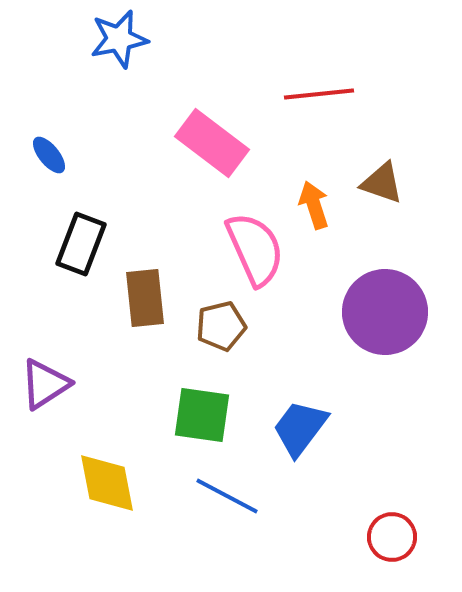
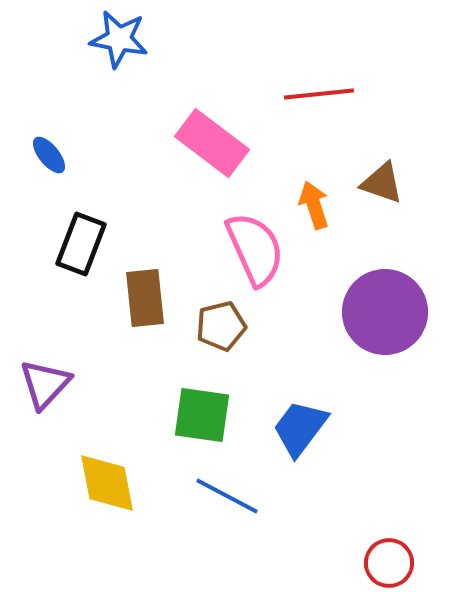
blue star: rotated 22 degrees clockwise
purple triangle: rotated 14 degrees counterclockwise
red circle: moved 3 px left, 26 px down
